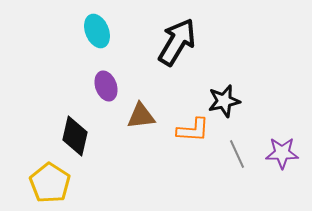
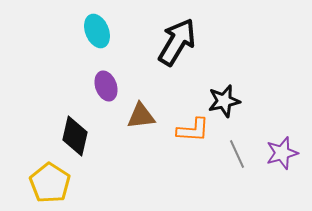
purple star: rotated 16 degrees counterclockwise
